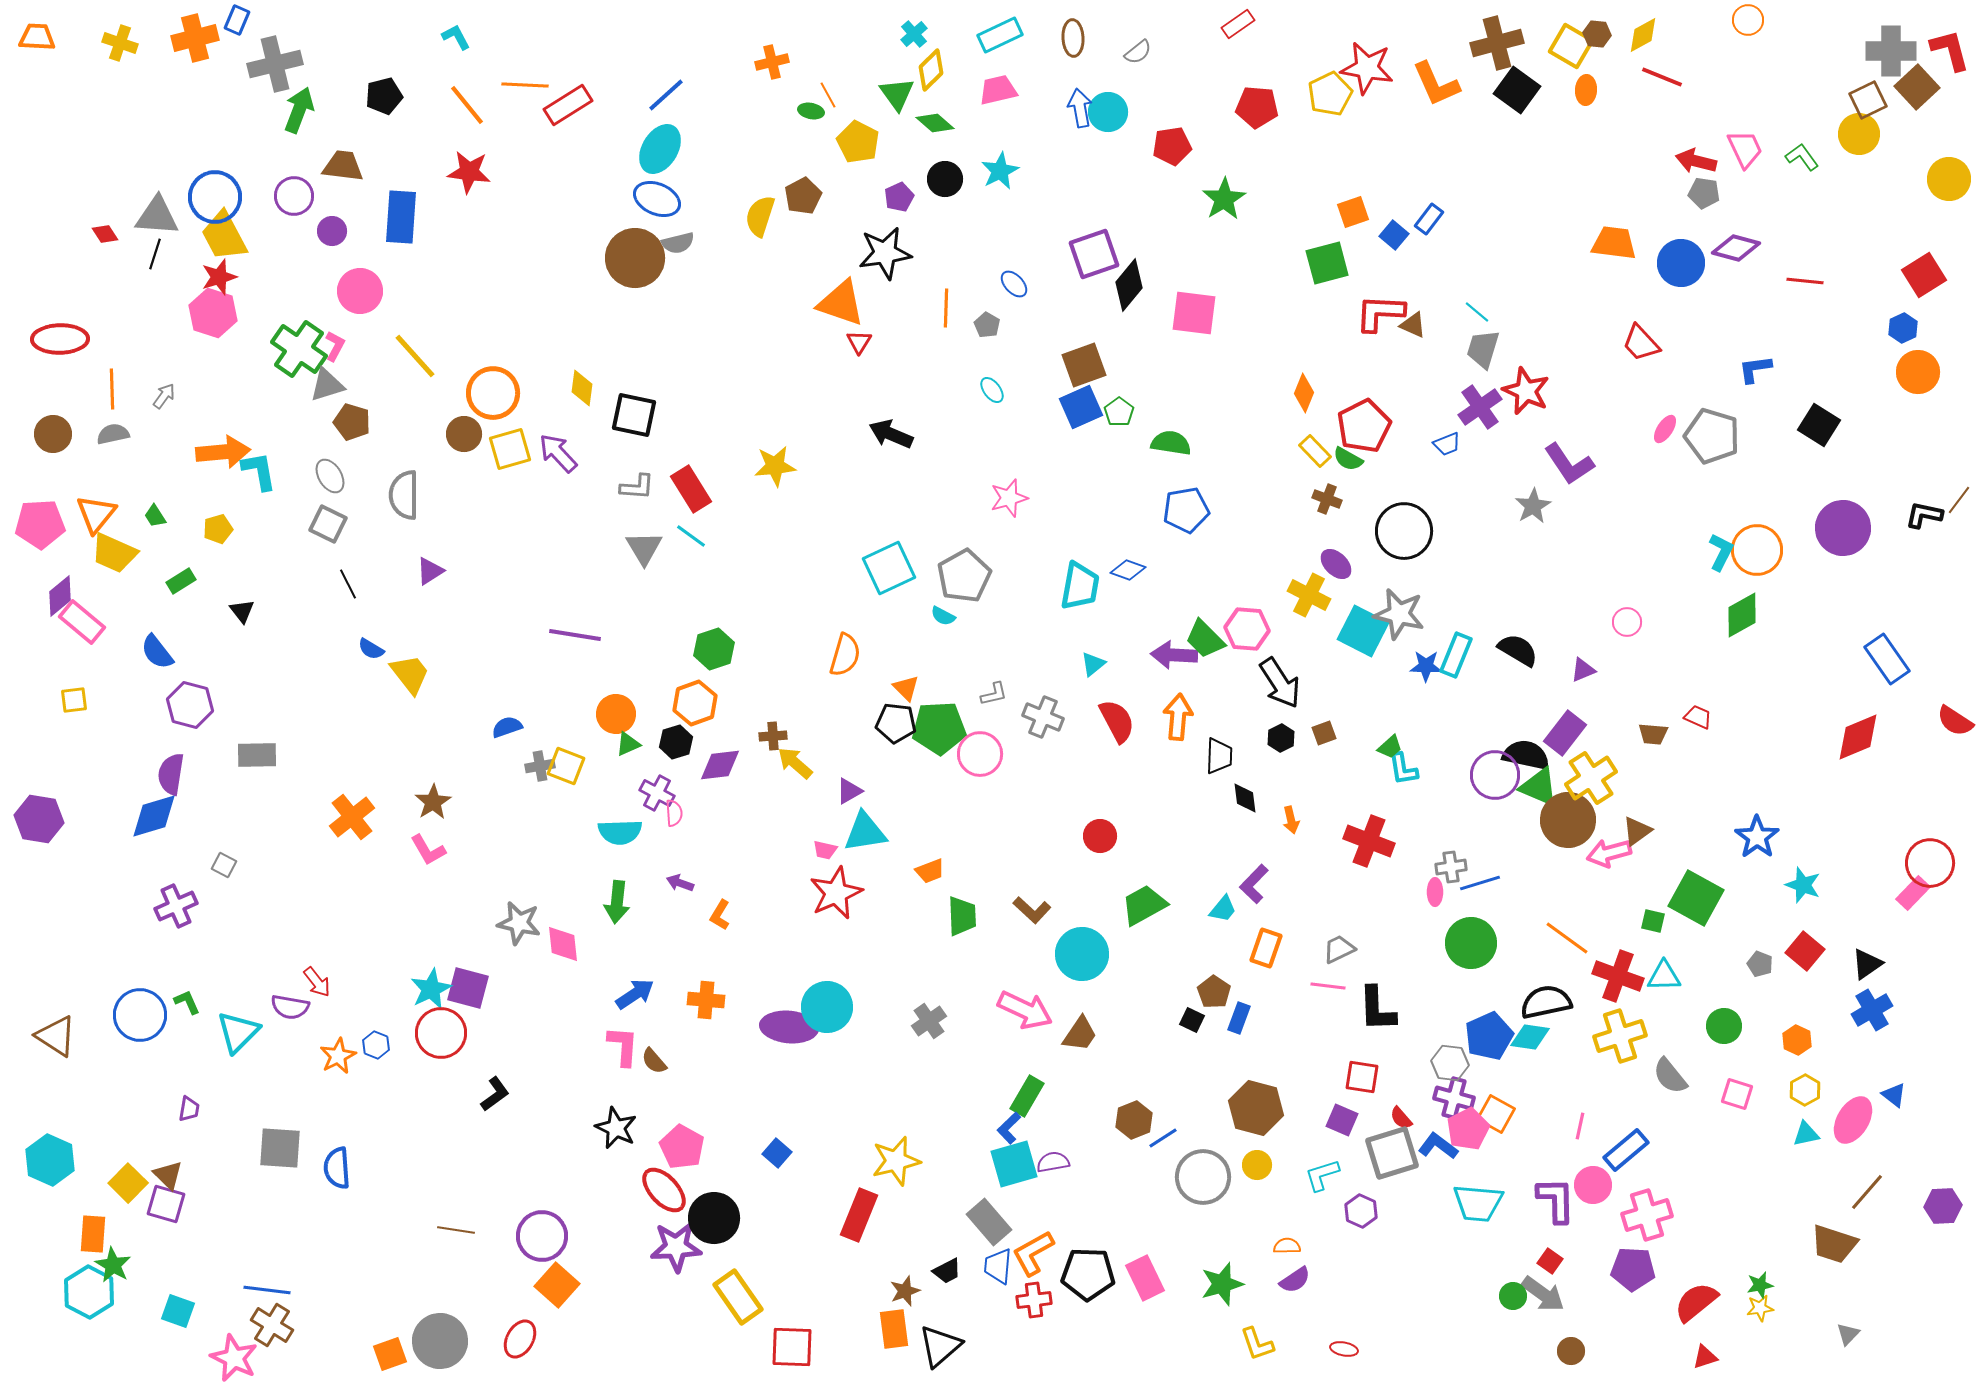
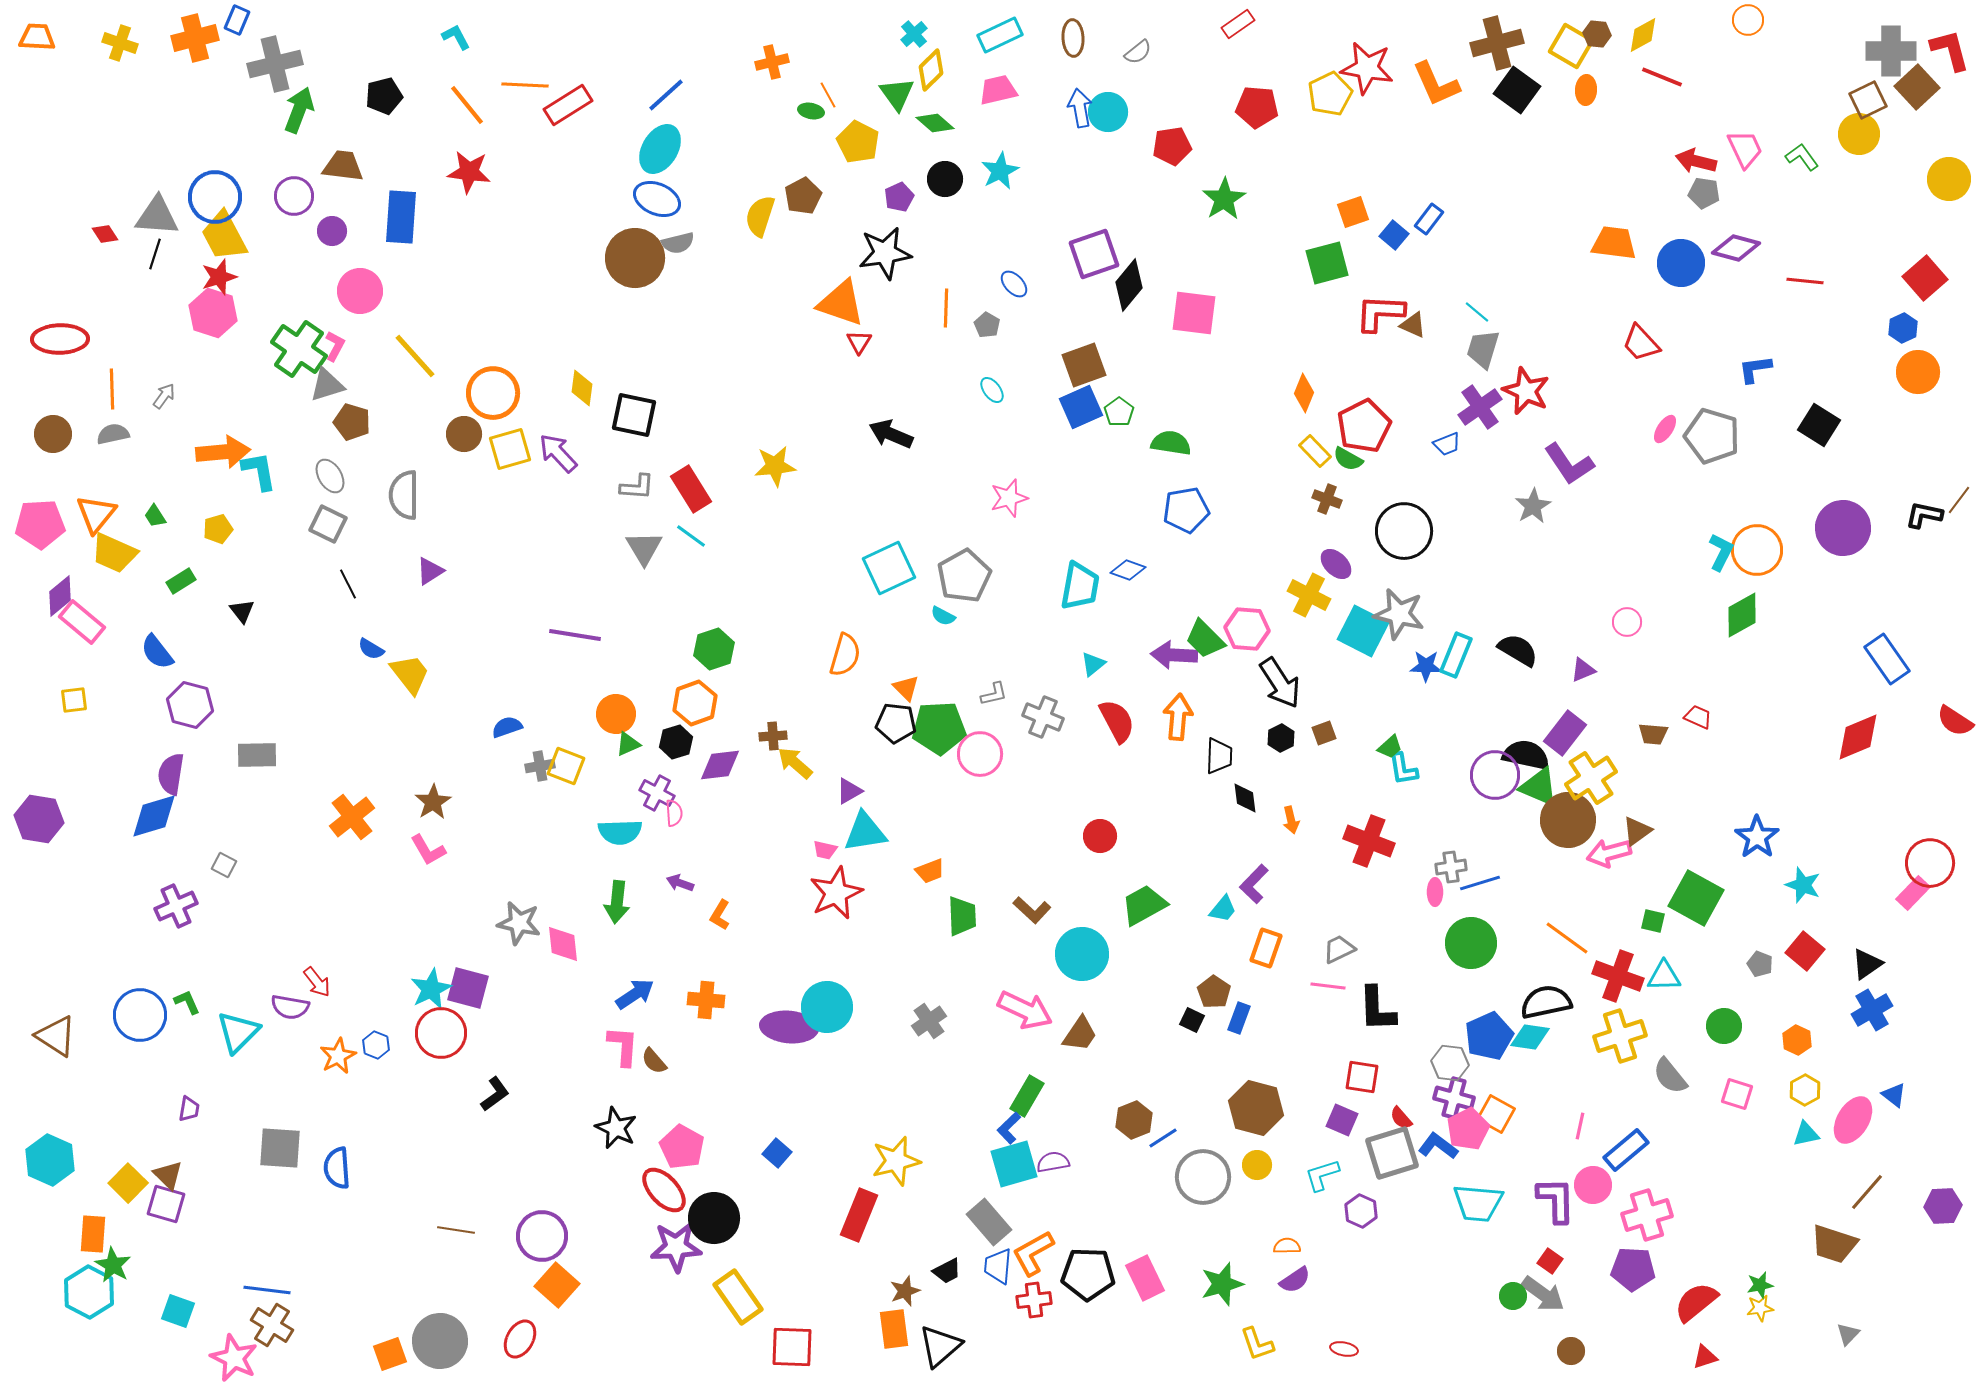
red square at (1924, 275): moved 1 px right, 3 px down; rotated 9 degrees counterclockwise
